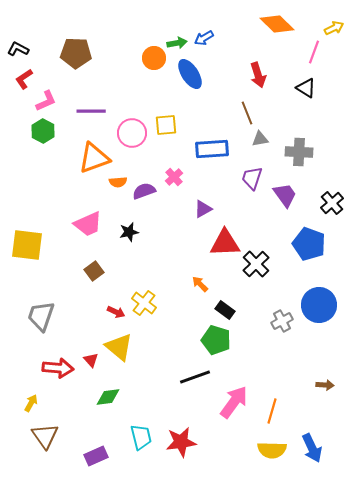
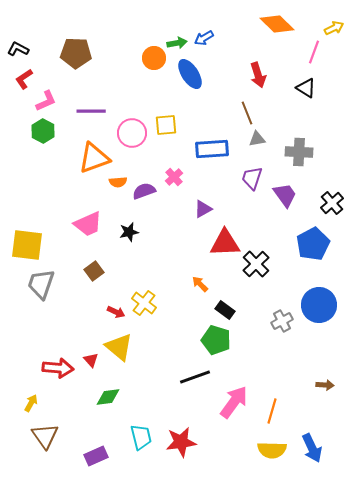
gray triangle at (260, 139): moved 3 px left
blue pentagon at (309, 244): moved 4 px right; rotated 24 degrees clockwise
gray trapezoid at (41, 316): moved 32 px up
